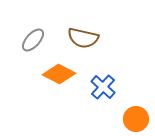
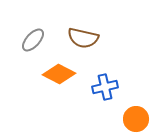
blue cross: moved 2 px right; rotated 35 degrees clockwise
